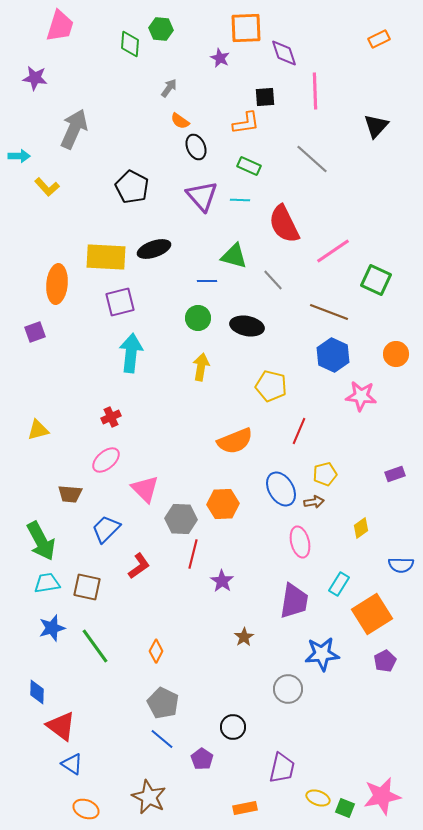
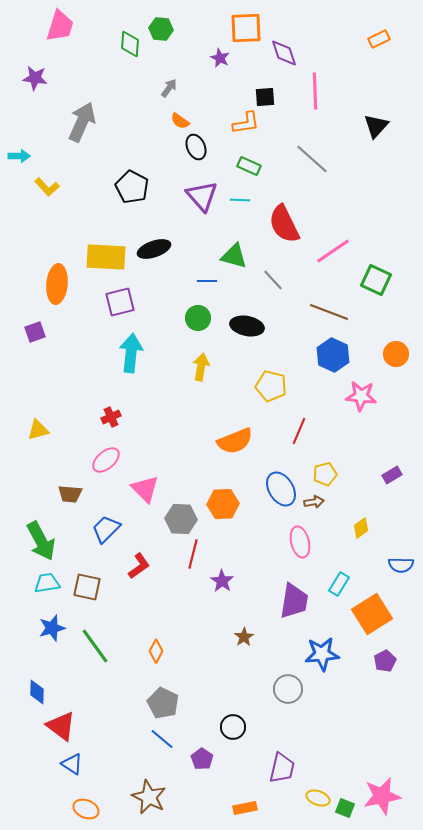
gray arrow at (74, 129): moved 8 px right, 7 px up
purple rectangle at (395, 474): moved 3 px left, 1 px down; rotated 12 degrees counterclockwise
